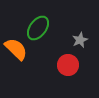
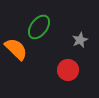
green ellipse: moved 1 px right, 1 px up
red circle: moved 5 px down
